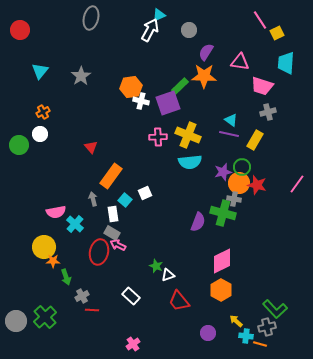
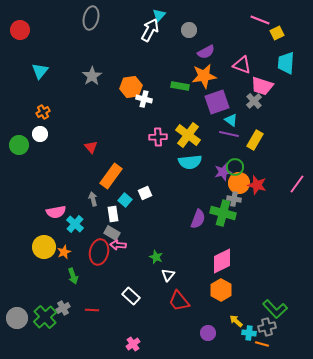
cyan triangle at (159, 15): rotated 24 degrees counterclockwise
pink line at (260, 20): rotated 36 degrees counterclockwise
purple semicircle at (206, 52): rotated 150 degrees counterclockwise
pink triangle at (240, 62): moved 2 px right, 3 px down; rotated 12 degrees clockwise
gray star at (81, 76): moved 11 px right
orange star at (204, 76): rotated 10 degrees counterclockwise
green rectangle at (180, 86): rotated 54 degrees clockwise
white cross at (141, 101): moved 3 px right, 2 px up
purple square at (168, 103): moved 49 px right, 1 px up
gray cross at (268, 112): moved 14 px left, 11 px up; rotated 28 degrees counterclockwise
yellow cross at (188, 135): rotated 15 degrees clockwise
green circle at (242, 167): moved 7 px left
purple semicircle at (198, 222): moved 3 px up
pink arrow at (118, 245): rotated 21 degrees counterclockwise
orange star at (53, 261): moved 11 px right, 9 px up; rotated 24 degrees counterclockwise
green star at (156, 266): moved 9 px up
white triangle at (168, 275): rotated 32 degrees counterclockwise
green arrow at (66, 277): moved 7 px right, 1 px up
gray cross at (82, 296): moved 19 px left, 12 px down
gray circle at (16, 321): moved 1 px right, 3 px up
cyan cross at (246, 336): moved 3 px right, 3 px up
orange line at (260, 344): moved 2 px right
